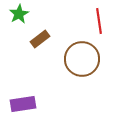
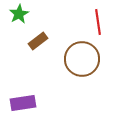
red line: moved 1 px left, 1 px down
brown rectangle: moved 2 px left, 2 px down
purple rectangle: moved 1 px up
